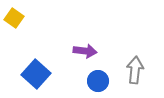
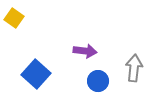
gray arrow: moved 1 px left, 2 px up
